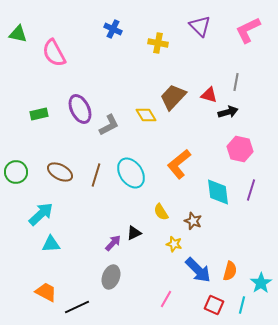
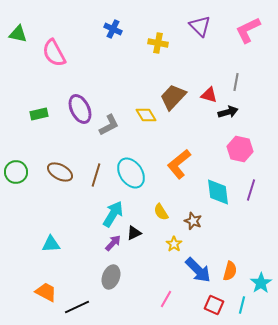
cyan arrow: moved 72 px right; rotated 16 degrees counterclockwise
yellow star: rotated 21 degrees clockwise
